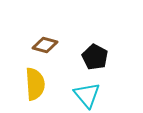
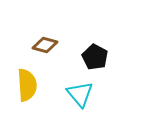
yellow semicircle: moved 8 px left, 1 px down
cyan triangle: moved 7 px left, 1 px up
